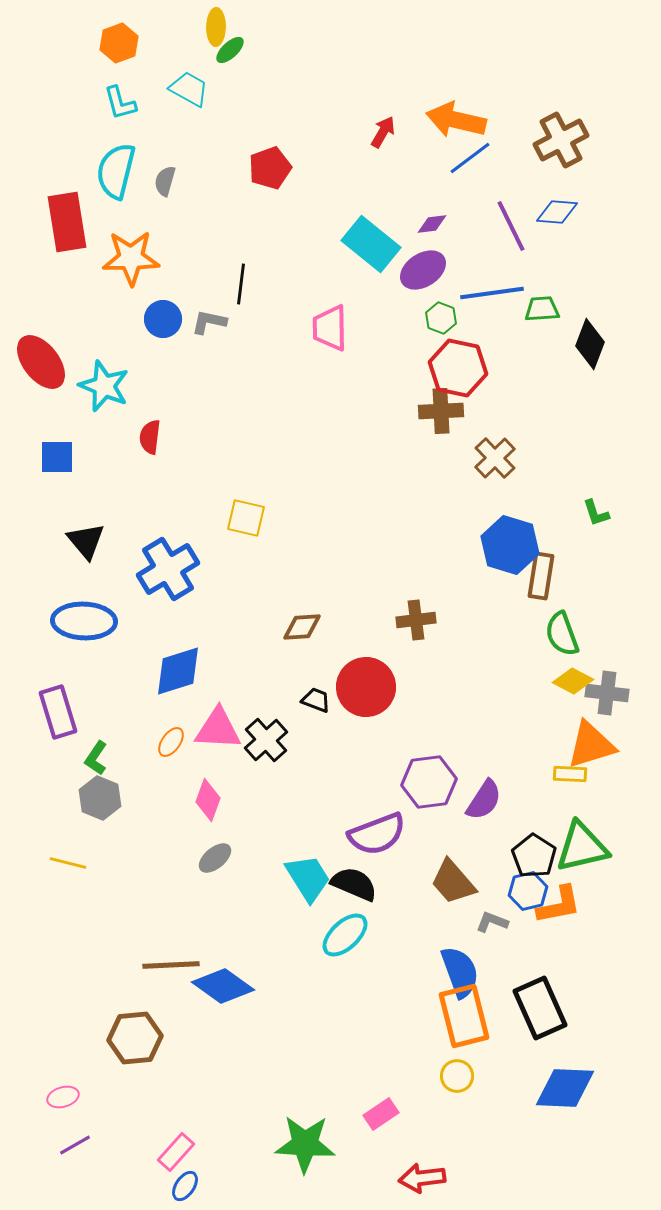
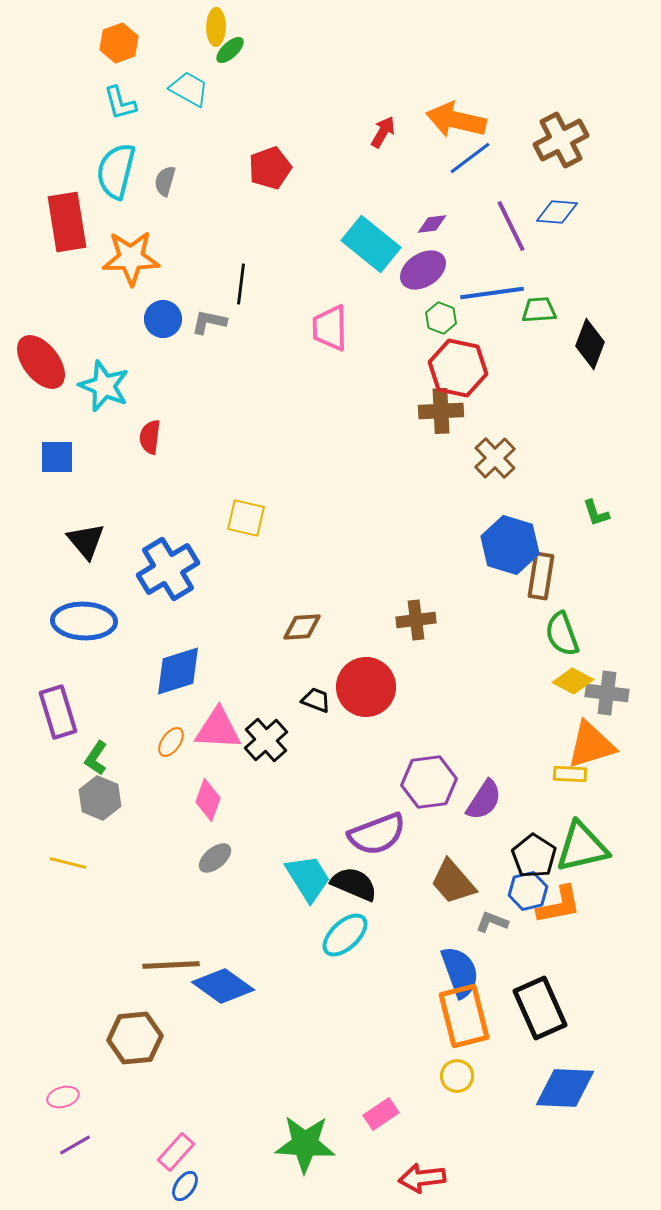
green trapezoid at (542, 309): moved 3 px left, 1 px down
